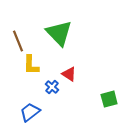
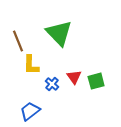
red triangle: moved 5 px right, 3 px down; rotated 21 degrees clockwise
blue cross: moved 3 px up
green square: moved 13 px left, 18 px up
blue trapezoid: moved 1 px up
